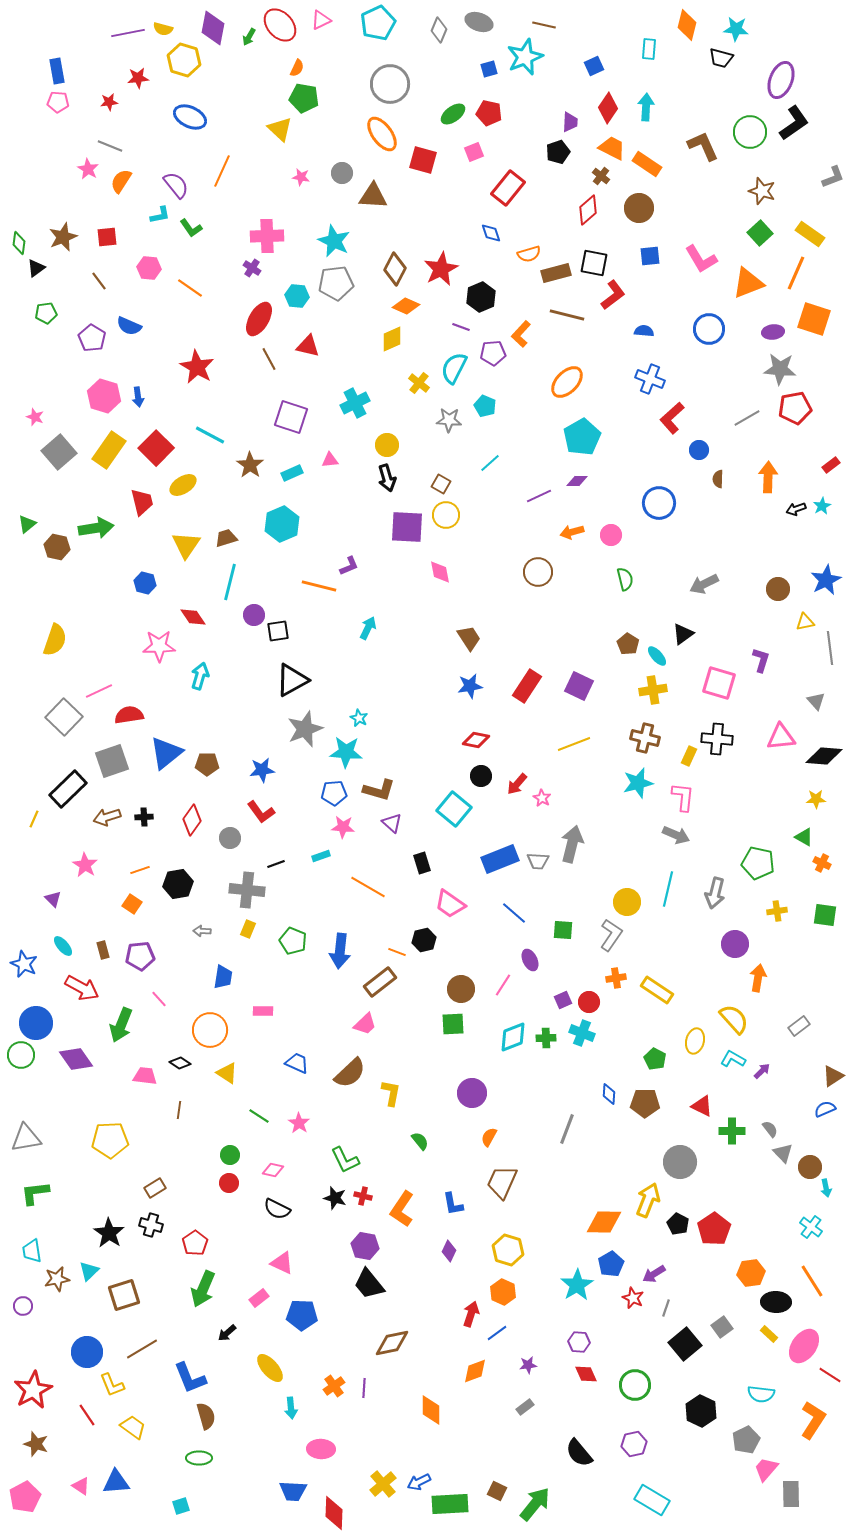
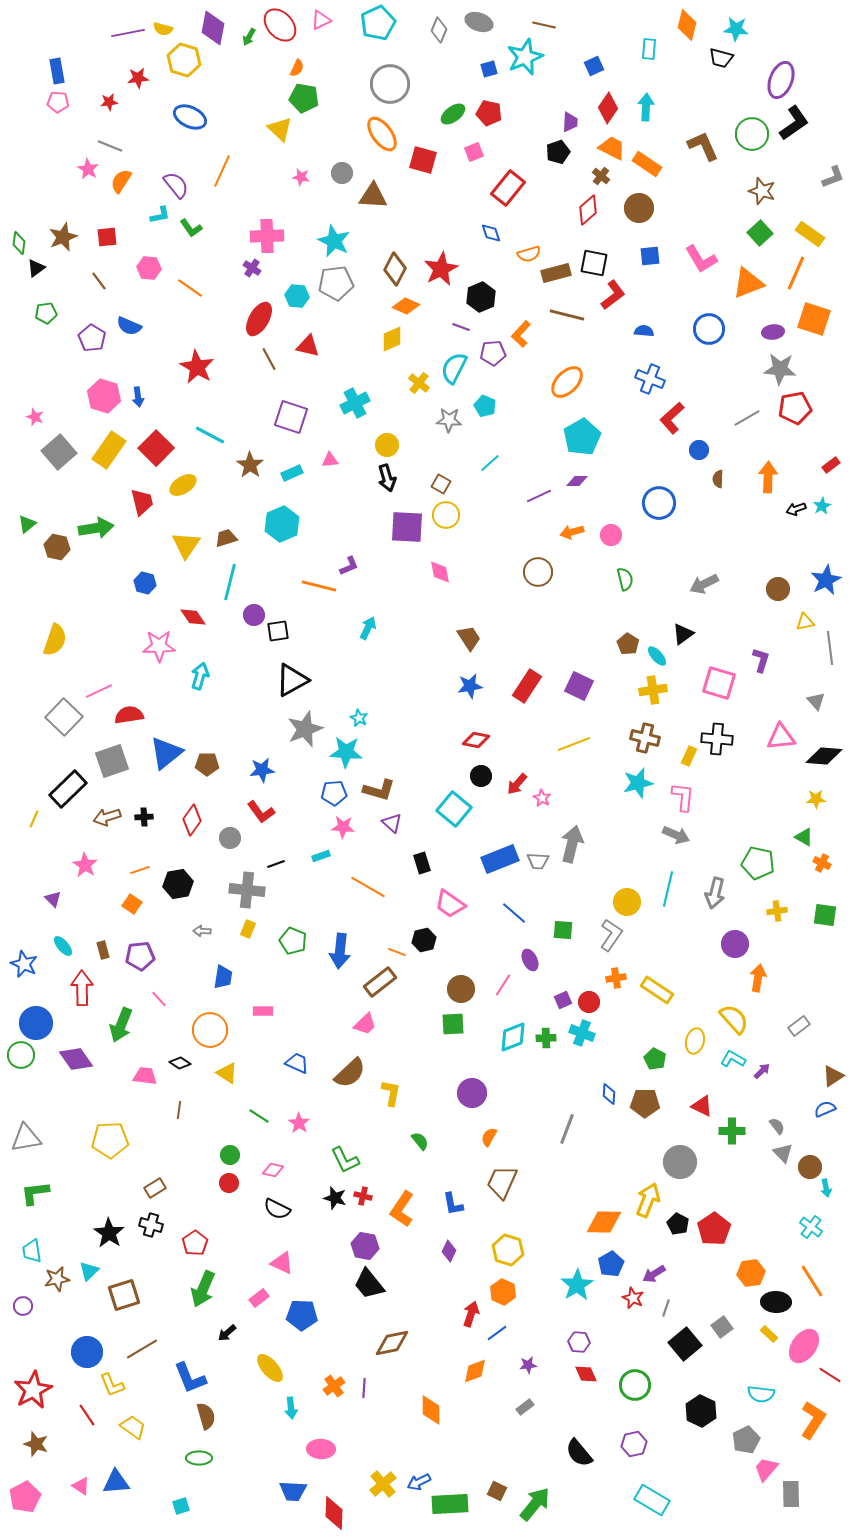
green circle at (750, 132): moved 2 px right, 2 px down
red arrow at (82, 988): rotated 120 degrees counterclockwise
gray semicircle at (770, 1129): moved 7 px right, 3 px up
